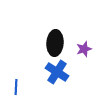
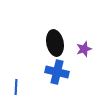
black ellipse: rotated 15 degrees counterclockwise
blue cross: rotated 20 degrees counterclockwise
